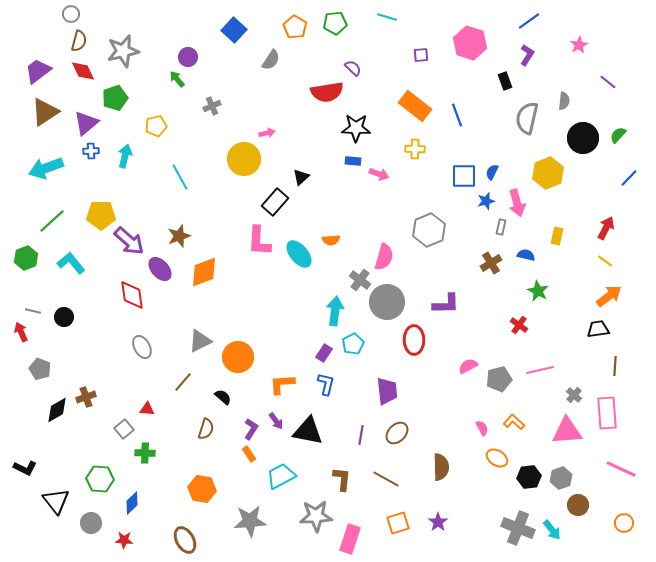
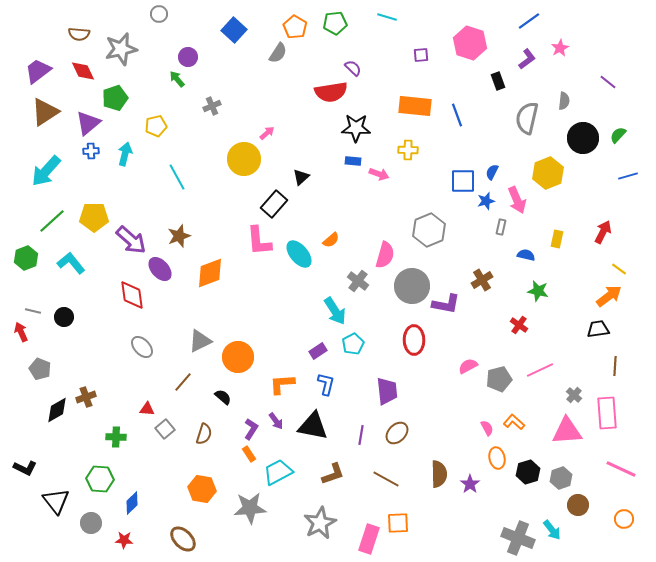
gray circle at (71, 14): moved 88 px right
brown semicircle at (79, 41): moved 7 px up; rotated 80 degrees clockwise
pink star at (579, 45): moved 19 px left, 3 px down
gray star at (123, 51): moved 2 px left, 2 px up
purple L-shape at (527, 55): moved 4 px down; rotated 20 degrees clockwise
gray semicircle at (271, 60): moved 7 px right, 7 px up
black rectangle at (505, 81): moved 7 px left
red semicircle at (327, 92): moved 4 px right
orange rectangle at (415, 106): rotated 32 degrees counterclockwise
purple triangle at (86, 123): moved 2 px right
pink arrow at (267, 133): rotated 28 degrees counterclockwise
yellow cross at (415, 149): moved 7 px left, 1 px down
cyan arrow at (125, 156): moved 2 px up
cyan arrow at (46, 168): moved 3 px down; rotated 28 degrees counterclockwise
blue square at (464, 176): moved 1 px left, 5 px down
cyan line at (180, 177): moved 3 px left
blue line at (629, 178): moved 1 px left, 2 px up; rotated 30 degrees clockwise
black rectangle at (275, 202): moved 1 px left, 2 px down
pink arrow at (517, 203): moved 3 px up; rotated 8 degrees counterclockwise
yellow pentagon at (101, 215): moved 7 px left, 2 px down
red arrow at (606, 228): moved 3 px left, 4 px down
yellow rectangle at (557, 236): moved 3 px down
orange semicircle at (331, 240): rotated 36 degrees counterclockwise
purple arrow at (129, 241): moved 2 px right, 1 px up
pink L-shape at (259, 241): rotated 8 degrees counterclockwise
pink semicircle at (384, 257): moved 1 px right, 2 px up
yellow line at (605, 261): moved 14 px right, 8 px down
brown cross at (491, 263): moved 9 px left, 17 px down
orange diamond at (204, 272): moved 6 px right, 1 px down
gray cross at (360, 280): moved 2 px left, 1 px down
green star at (538, 291): rotated 15 degrees counterclockwise
gray circle at (387, 302): moved 25 px right, 16 px up
purple L-shape at (446, 304): rotated 12 degrees clockwise
cyan arrow at (335, 311): rotated 140 degrees clockwise
gray ellipse at (142, 347): rotated 15 degrees counterclockwise
purple rectangle at (324, 353): moved 6 px left, 2 px up; rotated 24 degrees clockwise
pink line at (540, 370): rotated 12 degrees counterclockwise
pink semicircle at (482, 428): moved 5 px right
gray square at (124, 429): moved 41 px right
brown semicircle at (206, 429): moved 2 px left, 5 px down
black triangle at (308, 431): moved 5 px right, 5 px up
green cross at (145, 453): moved 29 px left, 16 px up
orange ellipse at (497, 458): rotated 45 degrees clockwise
brown semicircle at (441, 467): moved 2 px left, 7 px down
cyan trapezoid at (281, 476): moved 3 px left, 4 px up
black hexagon at (529, 477): moved 1 px left, 5 px up; rotated 10 degrees counterclockwise
brown L-shape at (342, 479): moved 9 px left, 5 px up; rotated 65 degrees clockwise
gray star at (316, 516): moved 4 px right, 7 px down; rotated 24 degrees counterclockwise
gray star at (250, 521): moved 13 px up
purple star at (438, 522): moved 32 px right, 38 px up
orange square at (398, 523): rotated 15 degrees clockwise
orange circle at (624, 523): moved 4 px up
gray cross at (518, 528): moved 10 px down
pink rectangle at (350, 539): moved 19 px right
brown ellipse at (185, 540): moved 2 px left, 1 px up; rotated 16 degrees counterclockwise
